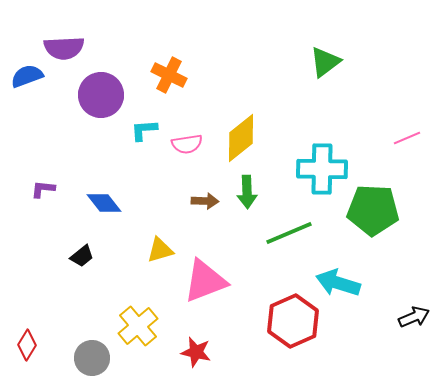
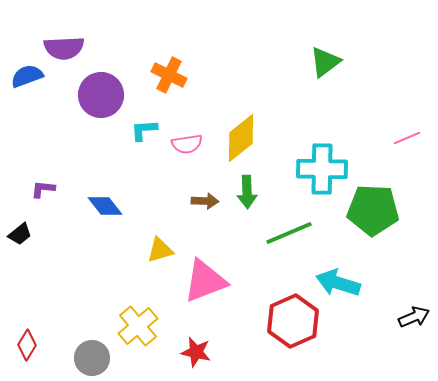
blue diamond: moved 1 px right, 3 px down
black trapezoid: moved 62 px left, 22 px up
